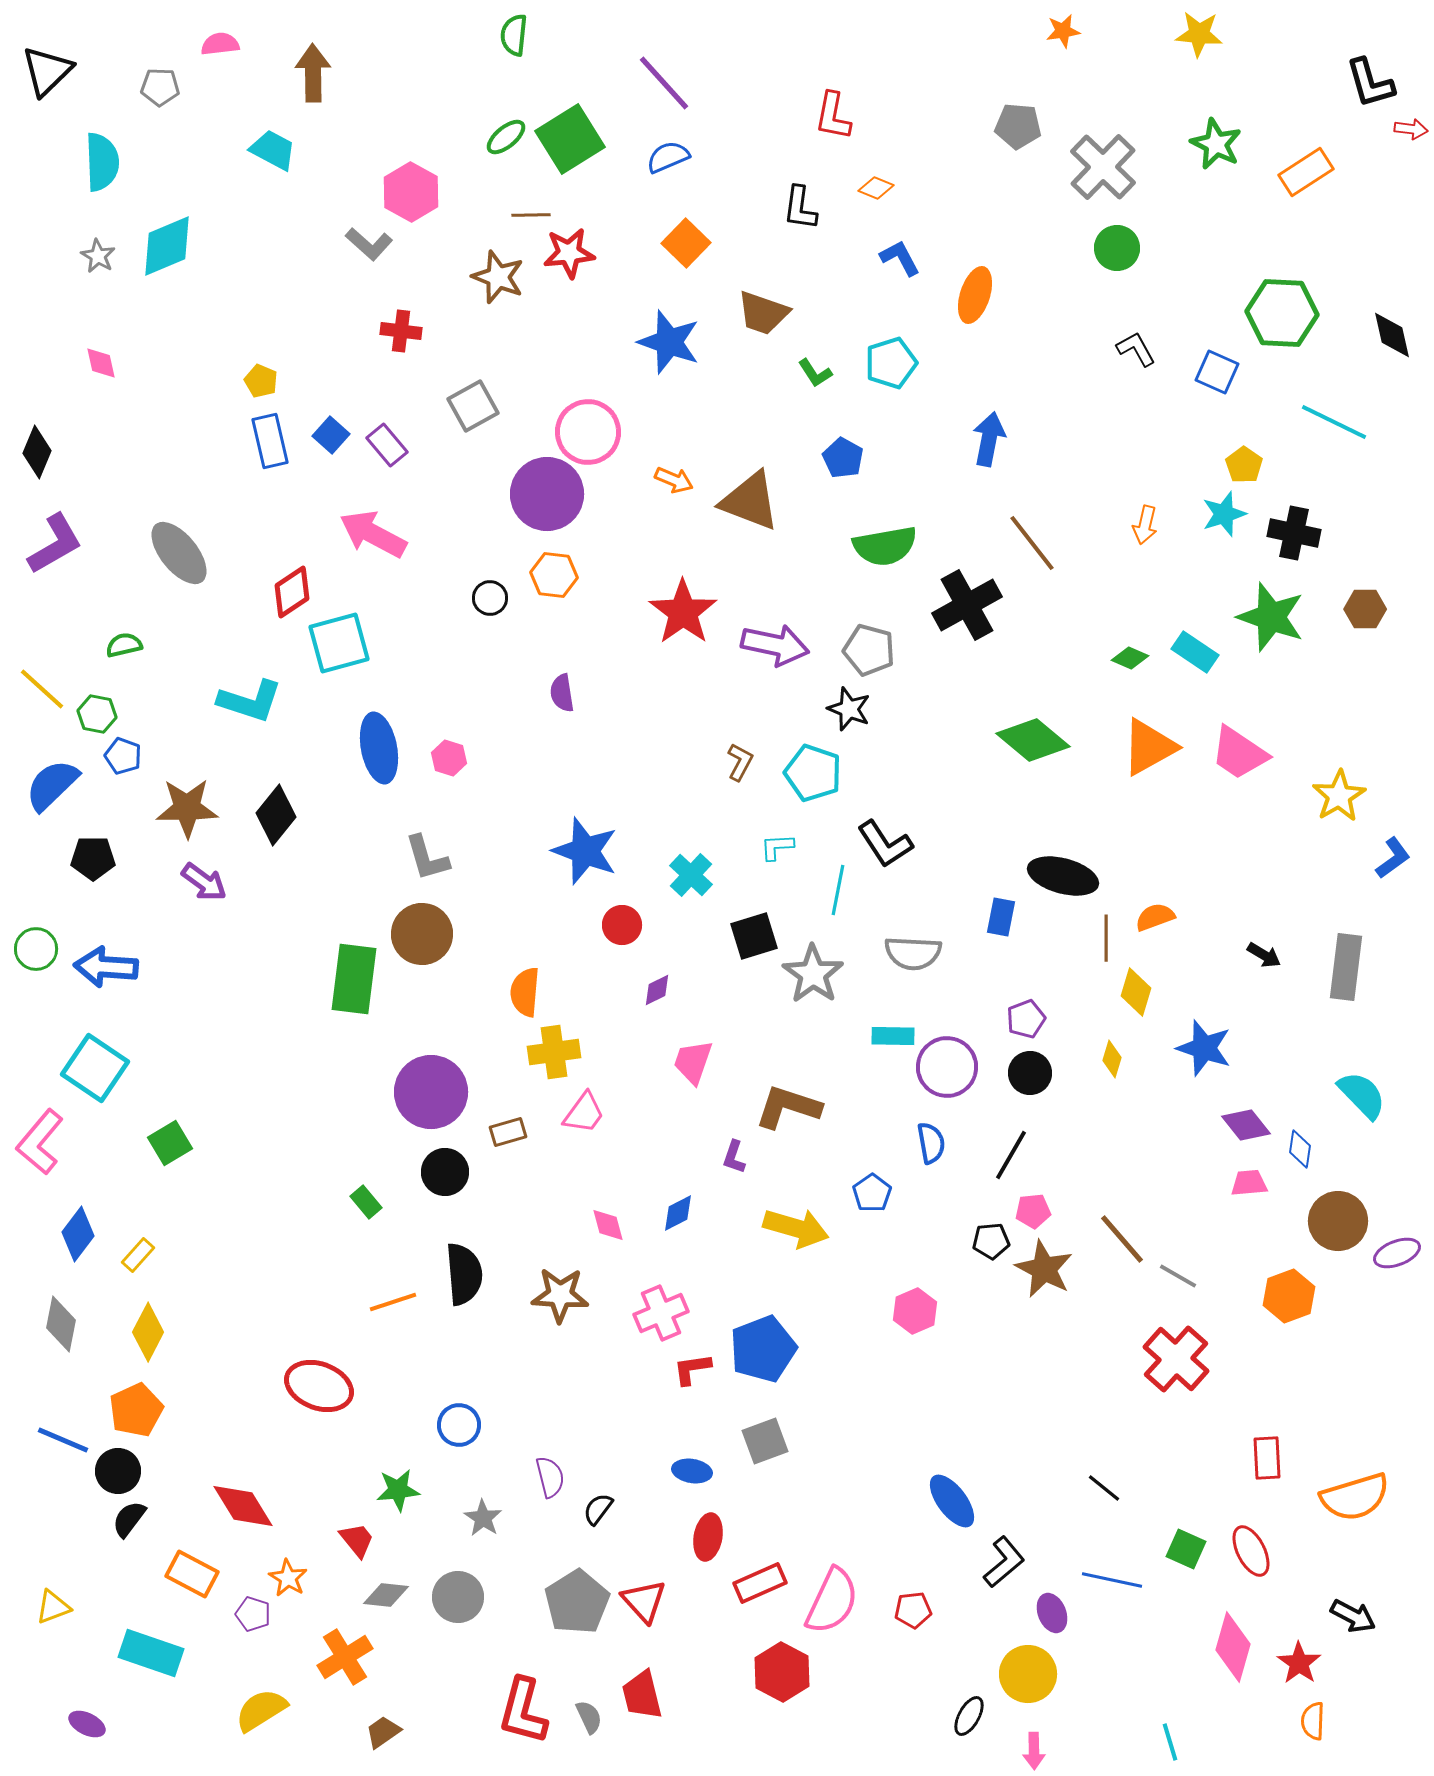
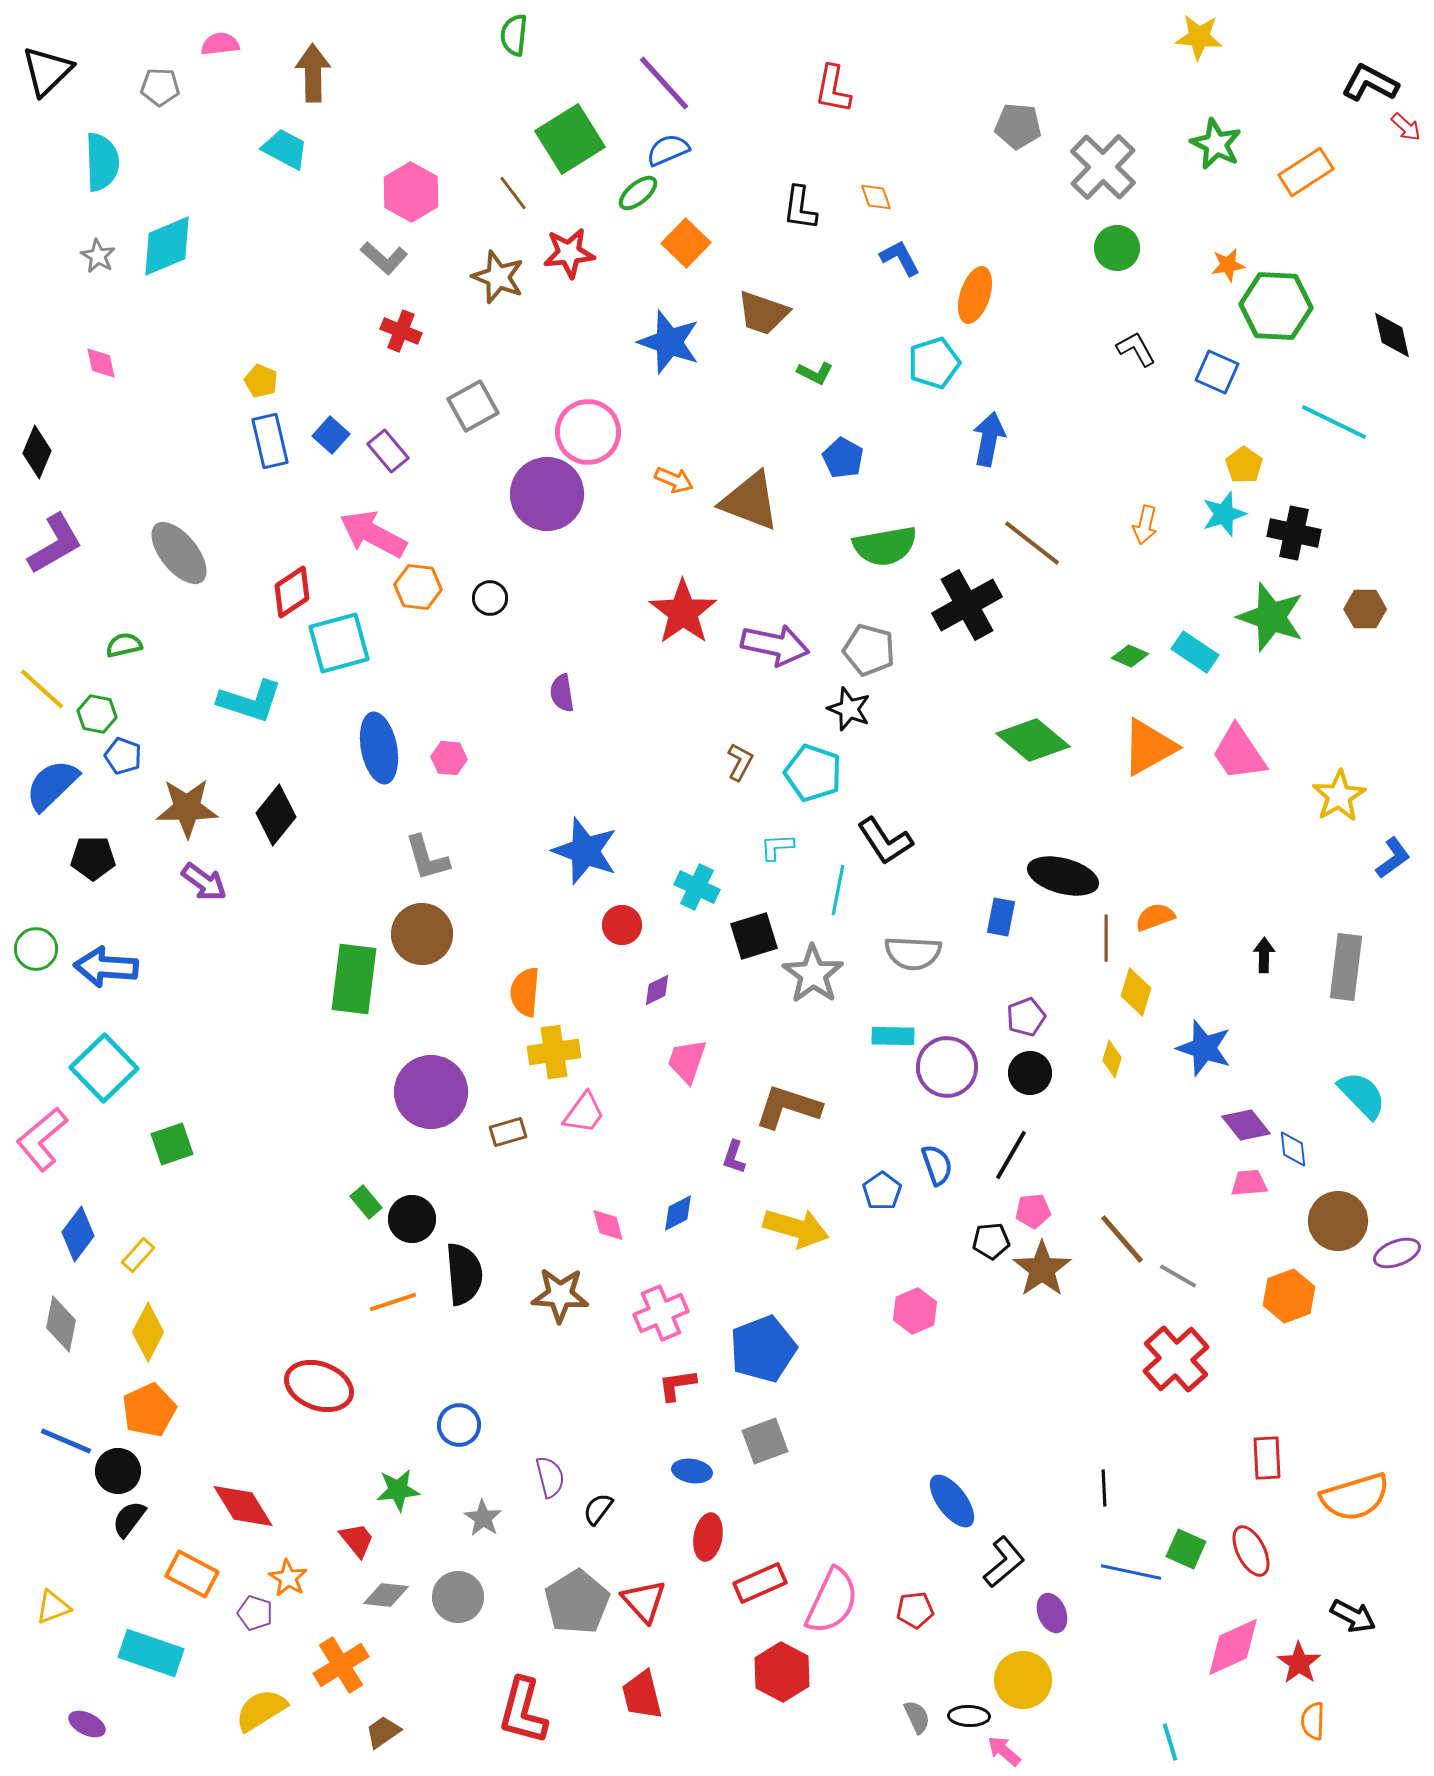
orange star at (1063, 31): moved 165 px right, 234 px down
yellow star at (1199, 34): moved 3 px down
black L-shape at (1370, 83): rotated 134 degrees clockwise
red L-shape at (833, 116): moved 27 px up
red arrow at (1411, 129): moved 5 px left, 2 px up; rotated 36 degrees clockwise
green ellipse at (506, 137): moved 132 px right, 56 px down
cyan trapezoid at (273, 150): moved 12 px right, 1 px up
blue semicircle at (668, 157): moved 7 px up
orange diamond at (876, 188): moved 9 px down; rotated 48 degrees clockwise
brown line at (531, 215): moved 18 px left, 22 px up; rotated 54 degrees clockwise
gray L-shape at (369, 244): moved 15 px right, 14 px down
green hexagon at (1282, 313): moved 6 px left, 7 px up
red cross at (401, 331): rotated 15 degrees clockwise
cyan pentagon at (891, 363): moved 43 px right
green L-shape at (815, 373): rotated 30 degrees counterclockwise
purple rectangle at (387, 445): moved 1 px right, 6 px down
brown line at (1032, 543): rotated 14 degrees counterclockwise
orange hexagon at (554, 575): moved 136 px left, 12 px down
green diamond at (1130, 658): moved 2 px up
pink trapezoid at (1239, 753): rotated 22 degrees clockwise
pink hexagon at (449, 758): rotated 12 degrees counterclockwise
black L-shape at (885, 844): moved 3 px up
cyan cross at (691, 875): moved 6 px right, 12 px down; rotated 18 degrees counterclockwise
black arrow at (1264, 955): rotated 120 degrees counterclockwise
purple pentagon at (1026, 1019): moved 2 px up
pink trapezoid at (693, 1062): moved 6 px left, 1 px up
cyan square at (95, 1068): moved 9 px right; rotated 12 degrees clockwise
pink L-shape at (40, 1142): moved 2 px right, 3 px up; rotated 10 degrees clockwise
green square at (170, 1143): moved 2 px right, 1 px down; rotated 12 degrees clockwise
blue semicircle at (931, 1143): moved 6 px right, 22 px down; rotated 9 degrees counterclockwise
blue diamond at (1300, 1149): moved 7 px left; rotated 15 degrees counterclockwise
black circle at (445, 1172): moved 33 px left, 47 px down
blue pentagon at (872, 1193): moved 10 px right, 2 px up
brown star at (1044, 1269): moved 2 px left; rotated 10 degrees clockwise
red cross at (1176, 1359): rotated 6 degrees clockwise
red L-shape at (692, 1369): moved 15 px left, 16 px down
orange pentagon at (136, 1410): moved 13 px right
blue line at (63, 1440): moved 3 px right, 1 px down
black line at (1104, 1488): rotated 48 degrees clockwise
blue line at (1112, 1580): moved 19 px right, 8 px up
red pentagon at (913, 1610): moved 2 px right
purple pentagon at (253, 1614): moved 2 px right, 1 px up
pink diamond at (1233, 1647): rotated 50 degrees clockwise
orange cross at (345, 1657): moved 4 px left, 8 px down
yellow circle at (1028, 1674): moved 5 px left, 6 px down
black ellipse at (969, 1716): rotated 63 degrees clockwise
gray semicircle at (589, 1717): moved 328 px right
pink arrow at (1034, 1751): moved 30 px left; rotated 132 degrees clockwise
